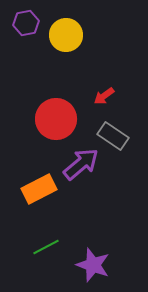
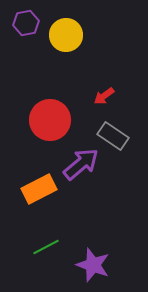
red circle: moved 6 px left, 1 px down
